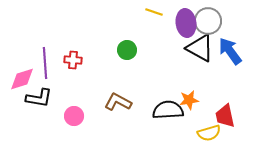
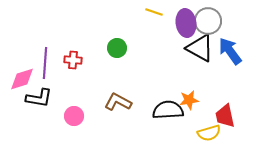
green circle: moved 10 px left, 2 px up
purple line: rotated 8 degrees clockwise
